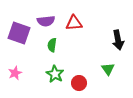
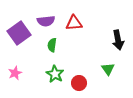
purple square: rotated 35 degrees clockwise
